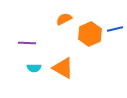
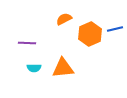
orange triangle: rotated 35 degrees counterclockwise
